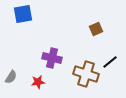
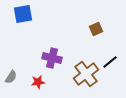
brown cross: rotated 35 degrees clockwise
